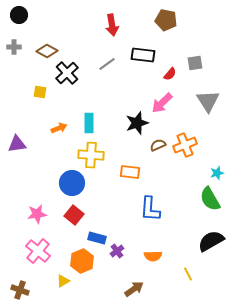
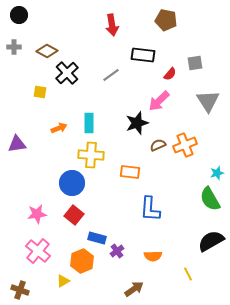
gray line: moved 4 px right, 11 px down
pink arrow: moved 3 px left, 2 px up
